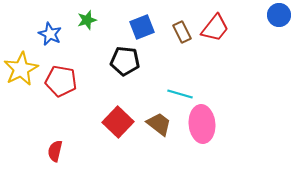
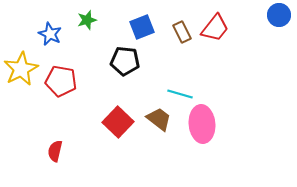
brown trapezoid: moved 5 px up
